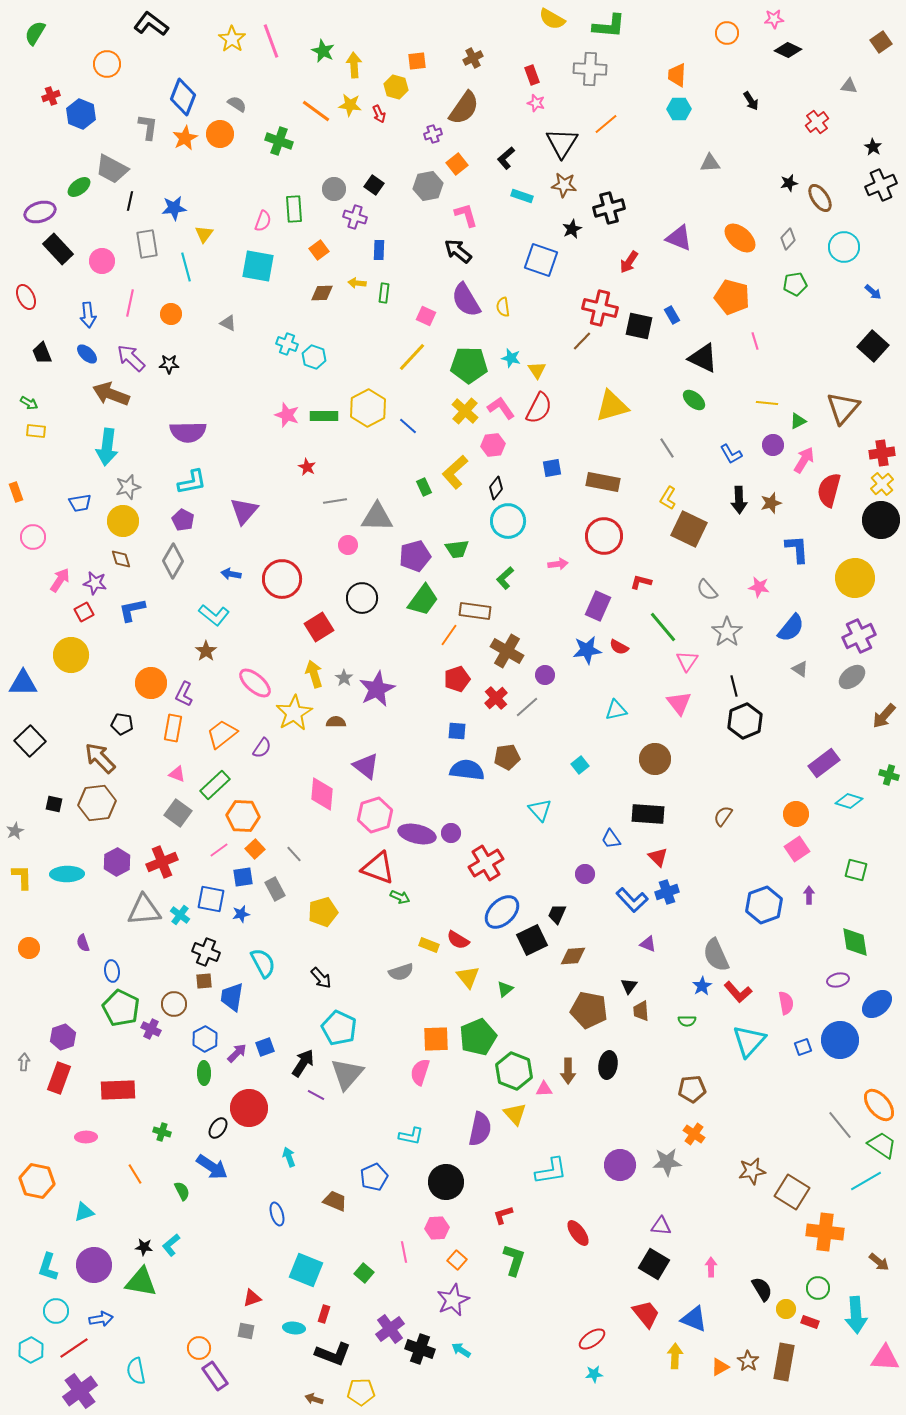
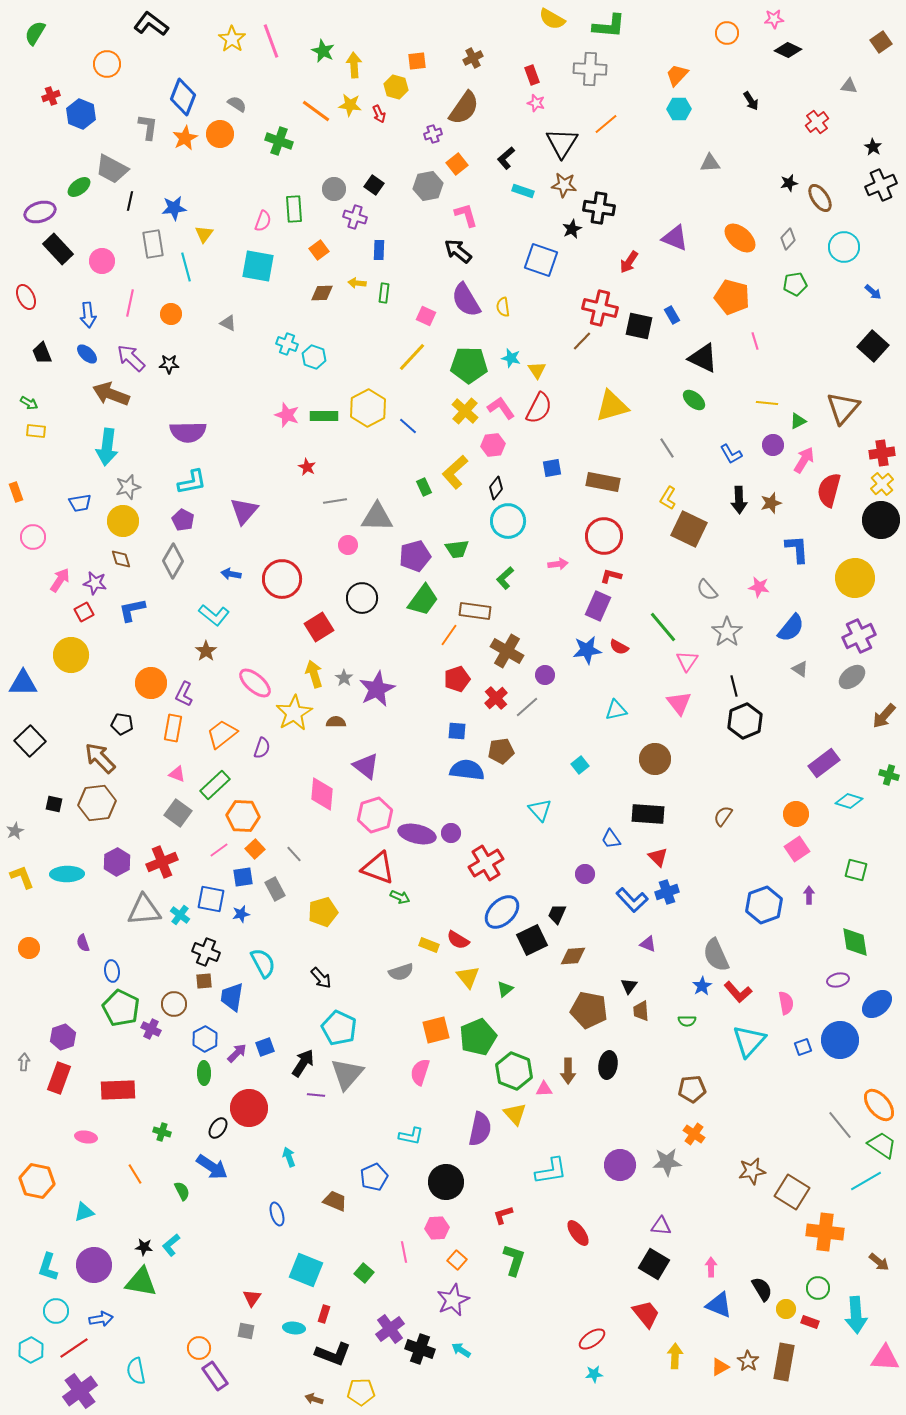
orange trapezoid at (677, 75): rotated 40 degrees clockwise
cyan rectangle at (522, 196): moved 1 px right, 5 px up
black cross at (609, 208): moved 10 px left; rotated 24 degrees clockwise
purple triangle at (679, 238): moved 4 px left
gray rectangle at (147, 244): moved 6 px right
red L-shape at (641, 582): moved 30 px left, 6 px up
purple semicircle at (262, 748): rotated 15 degrees counterclockwise
brown pentagon at (507, 757): moved 6 px left, 6 px up
yellow L-shape at (22, 877): rotated 20 degrees counterclockwise
orange square at (436, 1039): moved 9 px up; rotated 12 degrees counterclockwise
purple line at (316, 1095): rotated 24 degrees counterclockwise
pink ellipse at (86, 1137): rotated 10 degrees clockwise
red triangle at (252, 1298): rotated 36 degrees counterclockwise
blue triangle at (694, 1319): moved 25 px right, 14 px up
